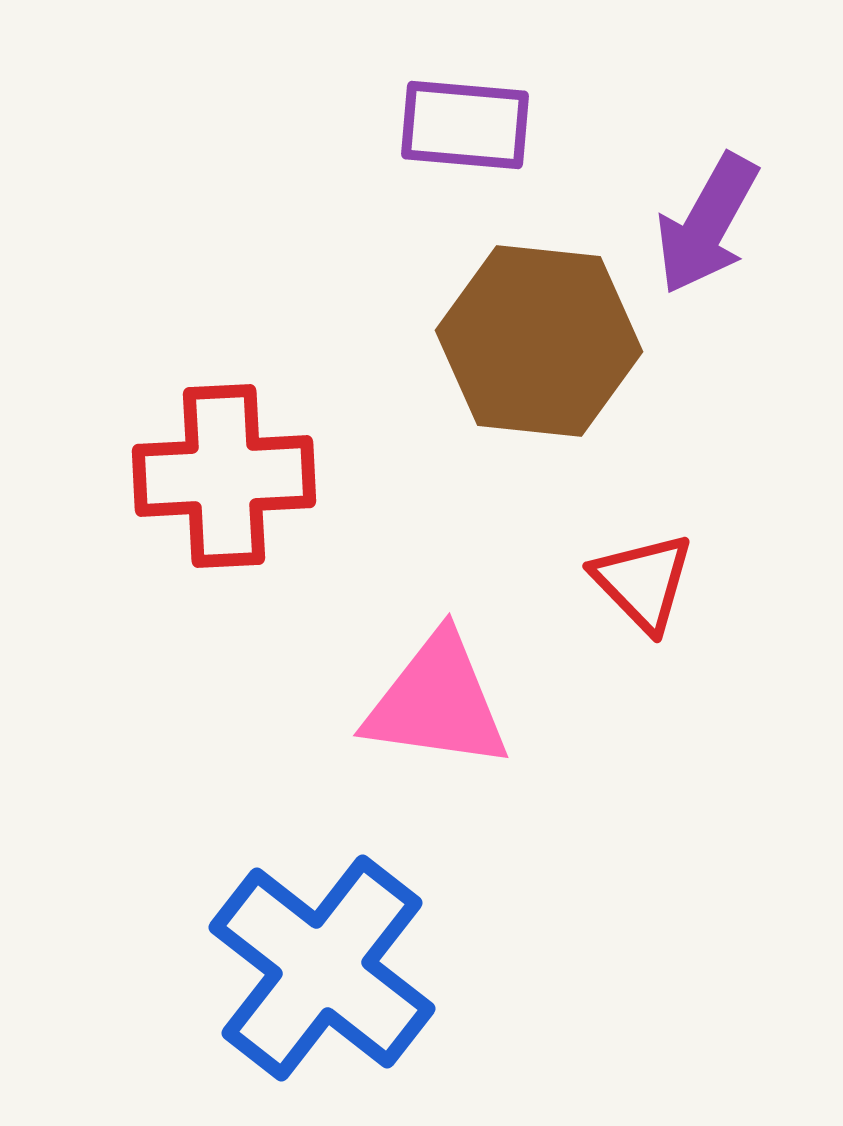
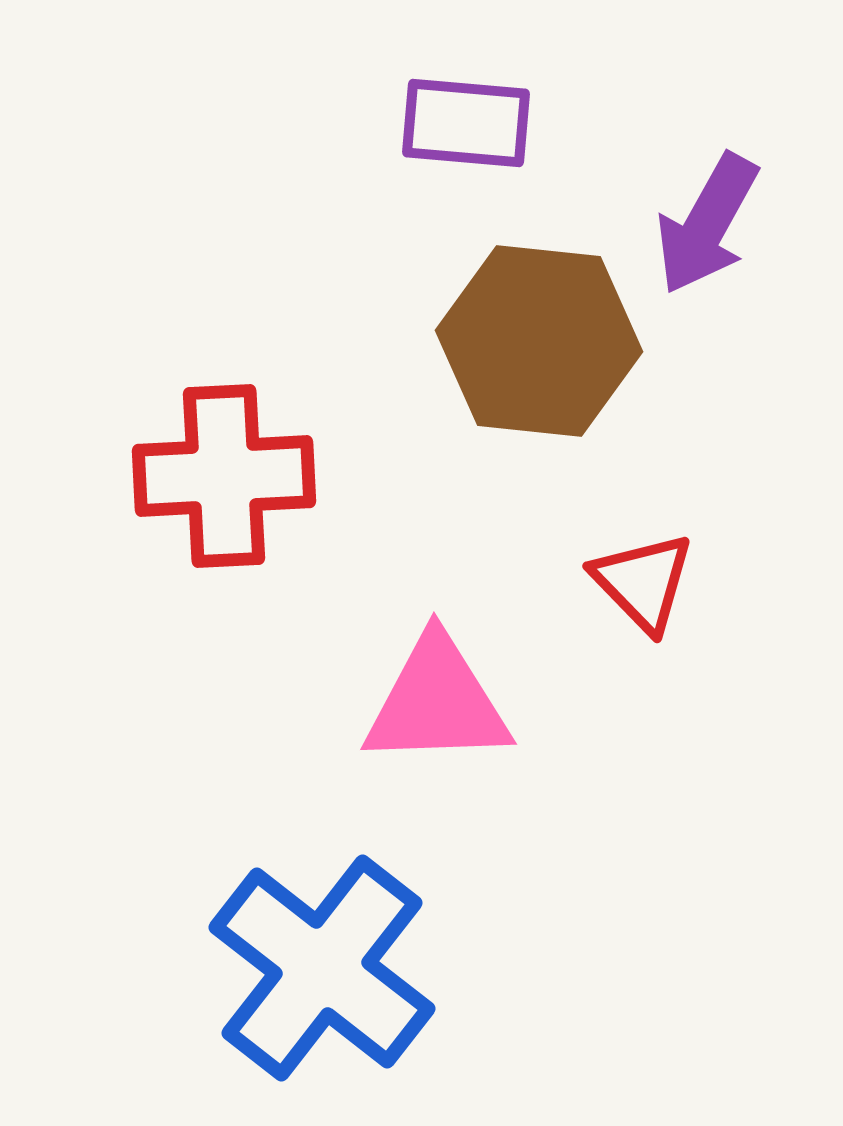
purple rectangle: moved 1 px right, 2 px up
pink triangle: rotated 10 degrees counterclockwise
